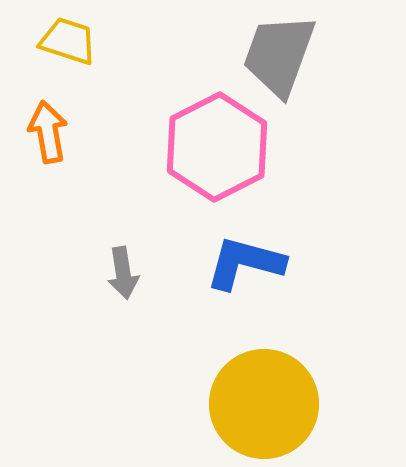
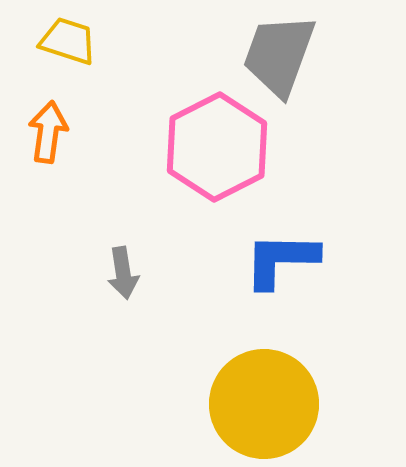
orange arrow: rotated 18 degrees clockwise
blue L-shape: moved 36 px right, 3 px up; rotated 14 degrees counterclockwise
